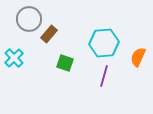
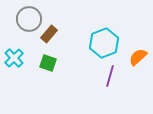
cyan hexagon: rotated 16 degrees counterclockwise
orange semicircle: rotated 24 degrees clockwise
green square: moved 17 px left
purple line: moved 6 px right
